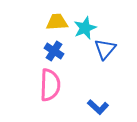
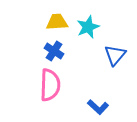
cyan star: moved 3 px right, 1 px up
blue triangle: moved 10 px right, 6 px down
